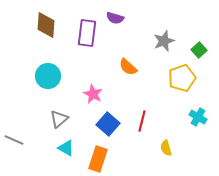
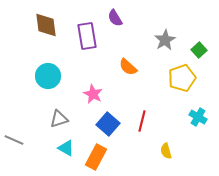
purple semicircle: rotated 42 degrees clockwise
brown diamond: rotated 12 degrees counterclockwise
purple rectangle: moved 3 px down; rotated 16 degrees counterclockwise
gray star: moved 1 px right, 1 px up; rotated 10 degrees counterclockwise
gray triangle: rotated 24 degrees clockwise
yellow semicircle: moved 3 px down
orange rectangle: moved 2 px left, 2 px up; rotated 10 degrees clockwise
